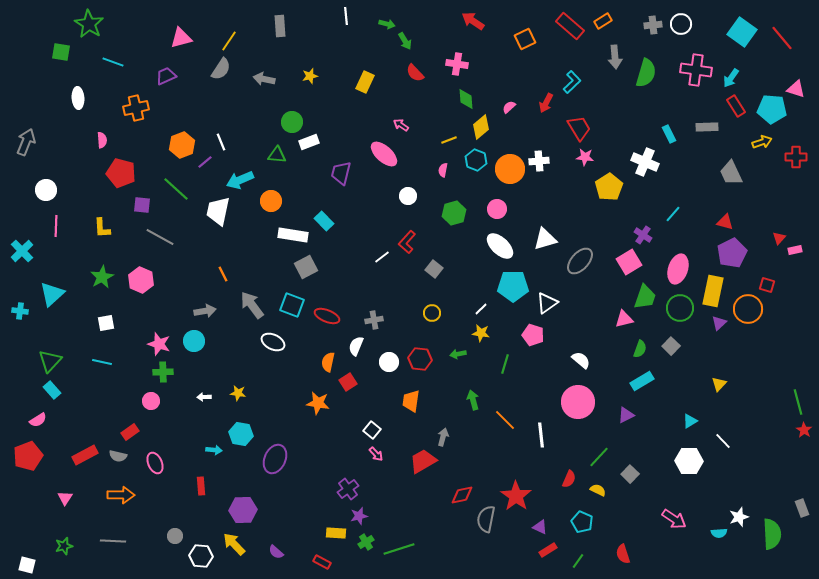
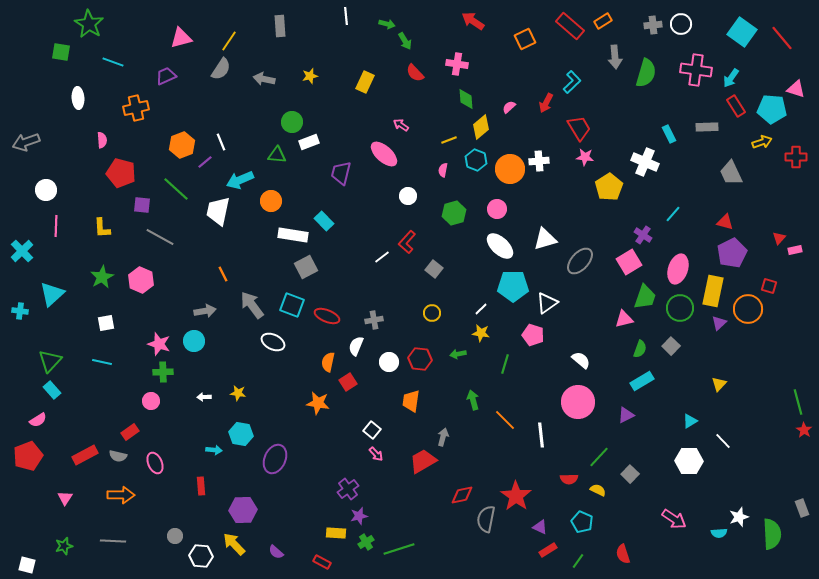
gray arrow at (26, 142): rotated 132 degrees counterclockwise
red square at (767, 285): moved 2 px right, 1 px down
red semicircle at (569, 479): rotated 66 degrees clockwise
